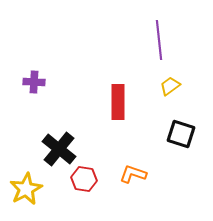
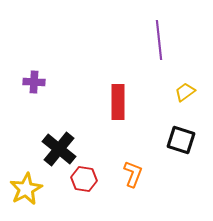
yellow trapezoid: moved 15 px right, 6 px down
black square: moved 6 px down
orange L-shape: rotated 92 degrees clockwise
